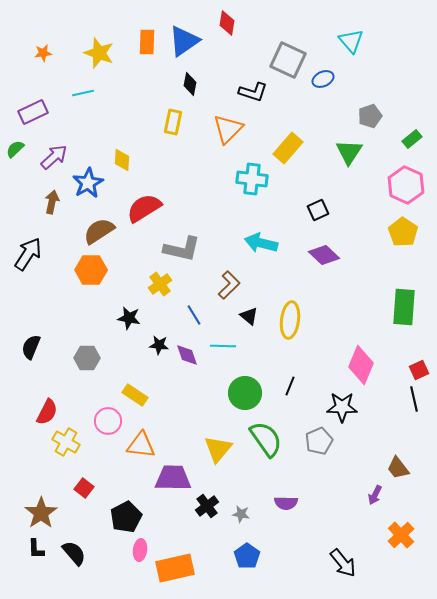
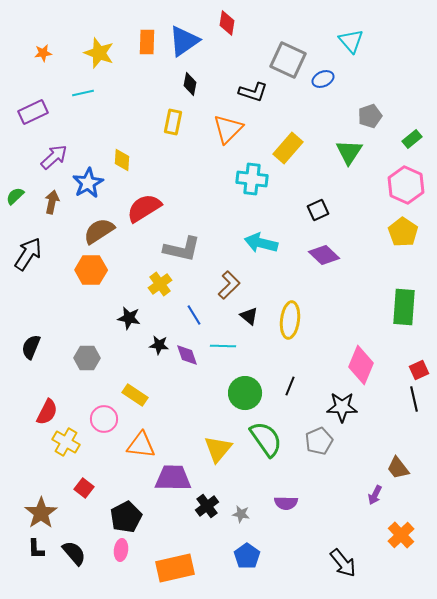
green semicircle at (15, 149): moved 47 px down
pink circle at (108, 421): moved 4 px left, 2 px up
pink ellipse at (140, 550): moved 19 px left
